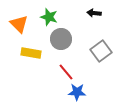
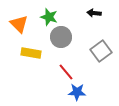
gray circle: moved 2 px up
